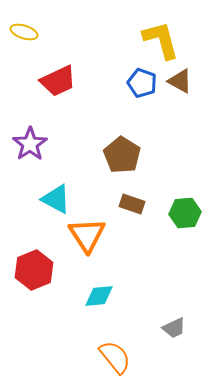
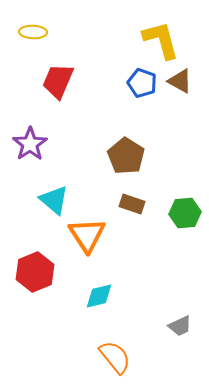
yellow ellipse: moved 9 px right; rotated 16 degrees counterclockwise
red trapezoid: rotated 138 degrees clockwise
brown pentagon: moved 4 px right, 1 px down
cyan triangle: moved 2 px left, 1 px down; rotated 12 degrees clockwise
red hexagon: moved 1 px right, 2 px down
cyan diamond: rotated 8 degrees counterclockwise
gray trapezoid: moved 6 px right, 2 px up
